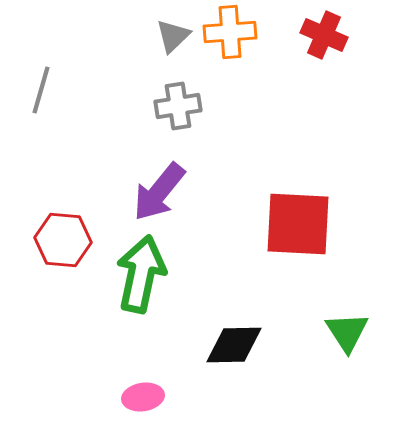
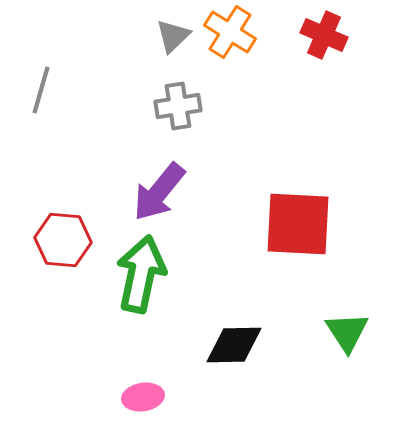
orange cross: rotated 36 degrees clockwise
